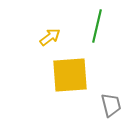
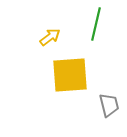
green line: moved 1 px left, 2 px up
gray trapezoid: moved 2 px left
